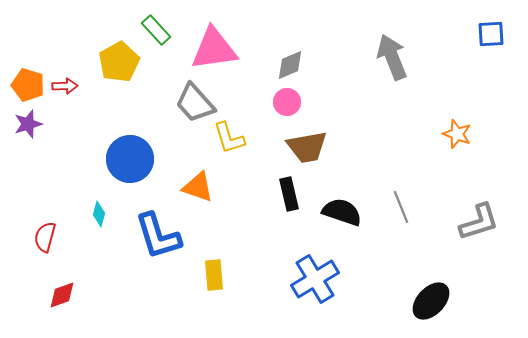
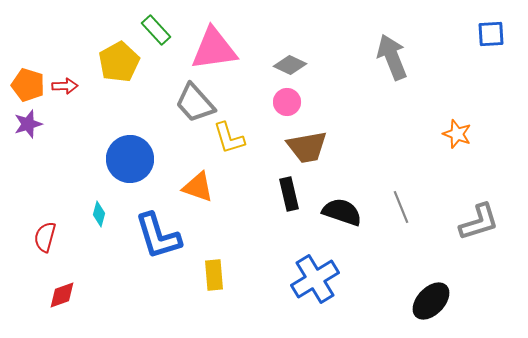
gray diamond: rotated 48 degrees clockwise
